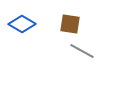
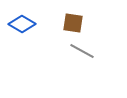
brown square: moved 3 px right, 1 px up
